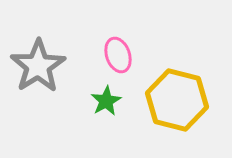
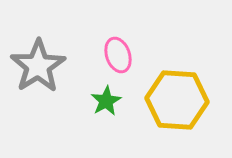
yellow hexagon: rotated 10 degrees counterclockwise
